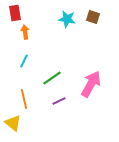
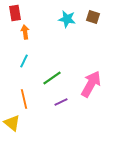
purple line: moved 2 px right, 1 px down
yellow triangle: moved 1 px left
